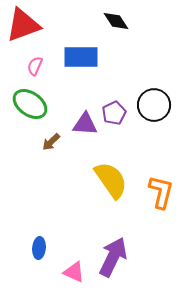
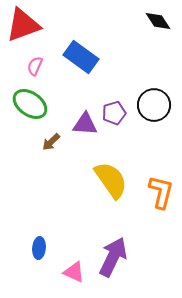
black diamond: moved 42 px right
blue rectangle: rotated 36 degrees clockwise
purple pentagon: rotated 10 degrees clockwise
